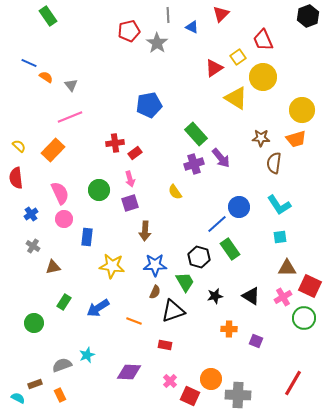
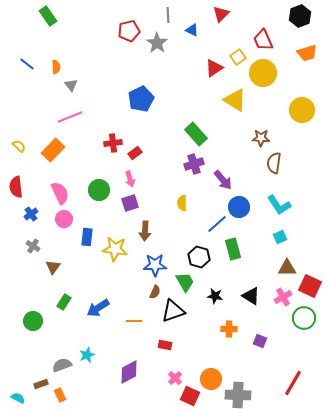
black hexagon at (308, 16): moved 8 px left
blue triangle at (192, 27): moved 3 px down
blue line at (29, 63): moved 2 px left, 1 px down; rotated 14 degrees clockwise
orange semicircle at (46, 77): moved 10 px right, 10 px up; rotated 56 degrees clockwise
yellow circle at (263, 77): moved 4 px up
yellow triangle at (236, 98): moved 1 px left, 2 px down
blue pentagon at (149, 105): moved 8 px left, 6 px up; rotated 15 degrees counterclockwise
orange trapezoid at (296, 139): moved 11 px right, 86 px up
red cross at (115, 143): moved 2 px left
purple arrow at (221, 158): moved 2 px right, 22 px down
red semicircle at (16, 178): moved 9 px down
yellow semicircle at (175, 192): moved 7 px right, 11 px down; rotated 35 degrees clockwise
cyan square at (280, 237): rotated 16 degrees counterclockwise
green rectangle at (230, 249): moved 3 px right; rotated 20 degrees clockwise
yellow star at (112, 266): moved 3 px right, 17 px up
brown triangle at (53, 267): rotated 42 degrees counterclockwise
black star at (215, 296): rotated 21 degrees clockwise
orange line at (134, 321): rotated 21 degrees counterclockwise
green circle at (34, 323): moved 1 px left, 2 px up
purple square at (256, 341): moved 4 px right
purple diamond at (129, 372): rotated 30 degrees counterclockwise
pink cross at (170, 381): moved 5 px right, 3 px up
brown rectangle at (35, 384): moved 6 px right
